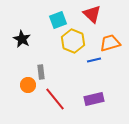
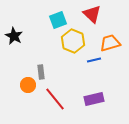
black star: moved 8 px left, 3 px up
